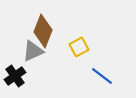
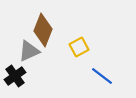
brown diamond: moved 1 px up
gray triangle: moved 4 px left
